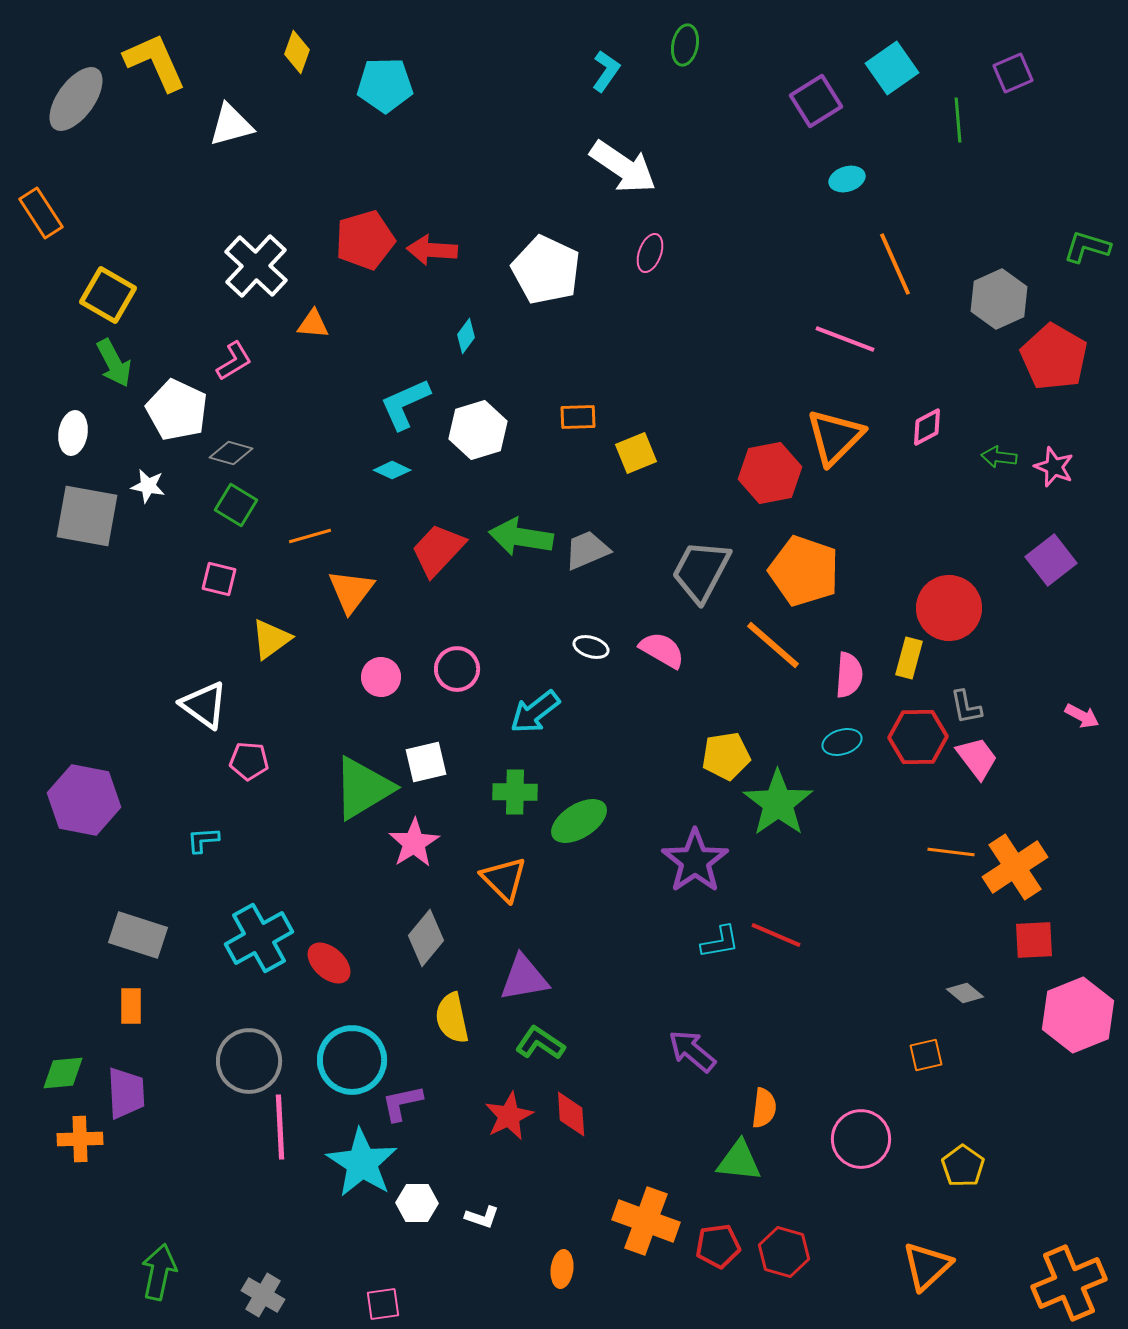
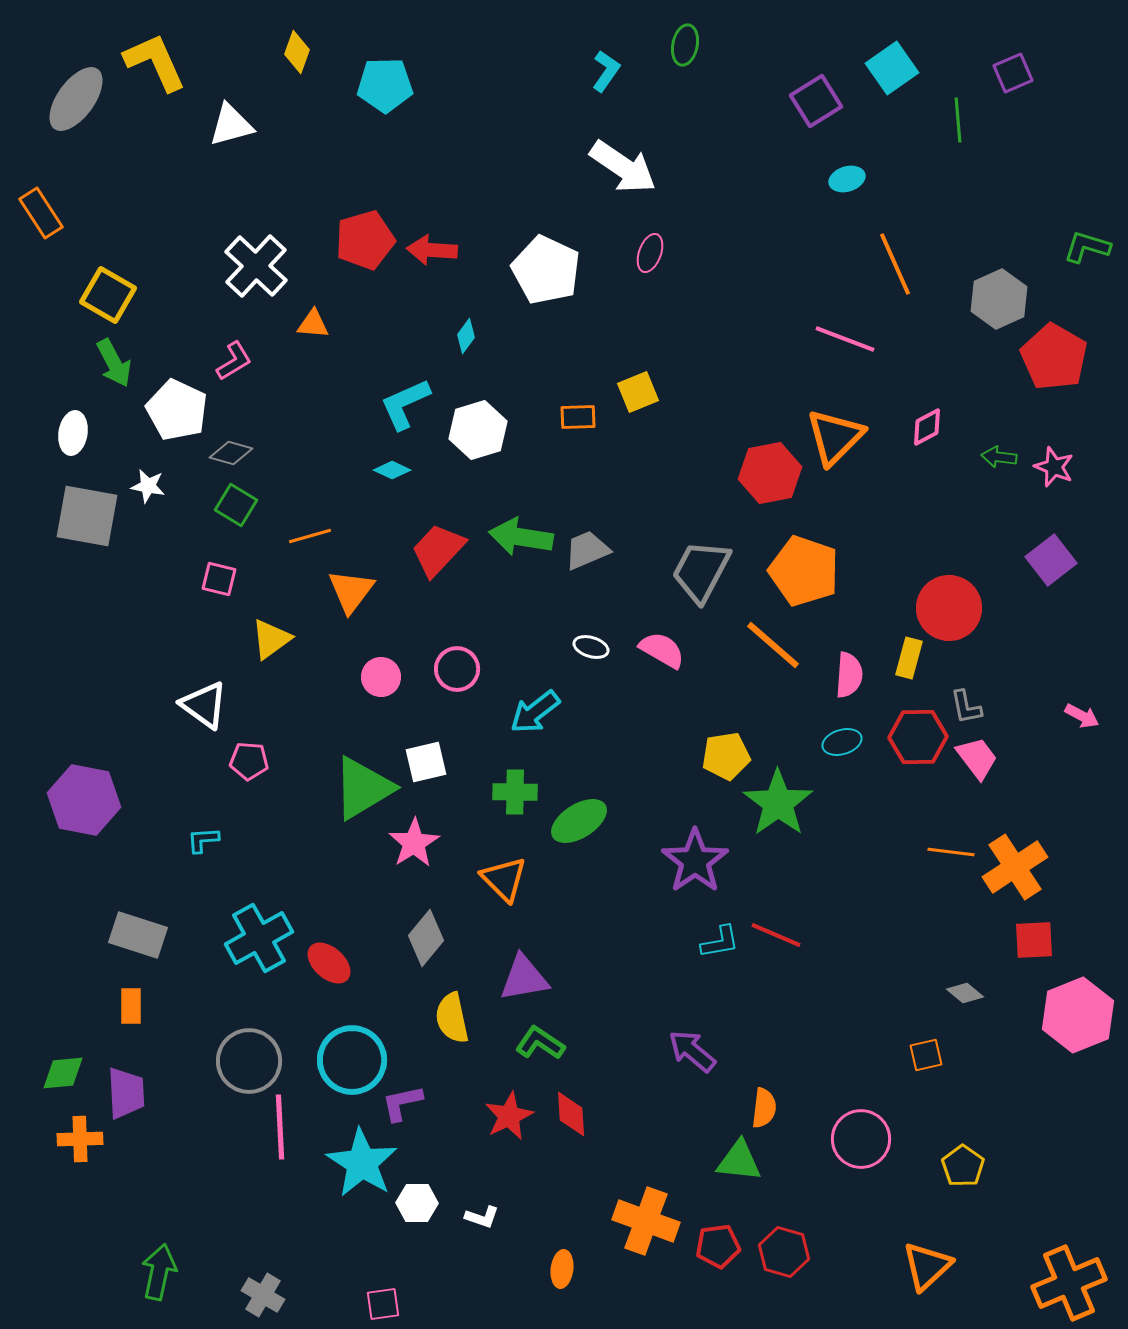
yellow square at (636, 453): moved 2 px right, 61 px up
